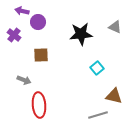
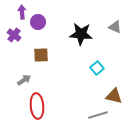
purple arrow: moved 1 px down; rotated 72 degrees clockwise
black star: rotated 10 degrees clockwise
gray arrow: rotated 56 degrees counterclockwise
red ellipse: moved 2 px left, 1 px down
